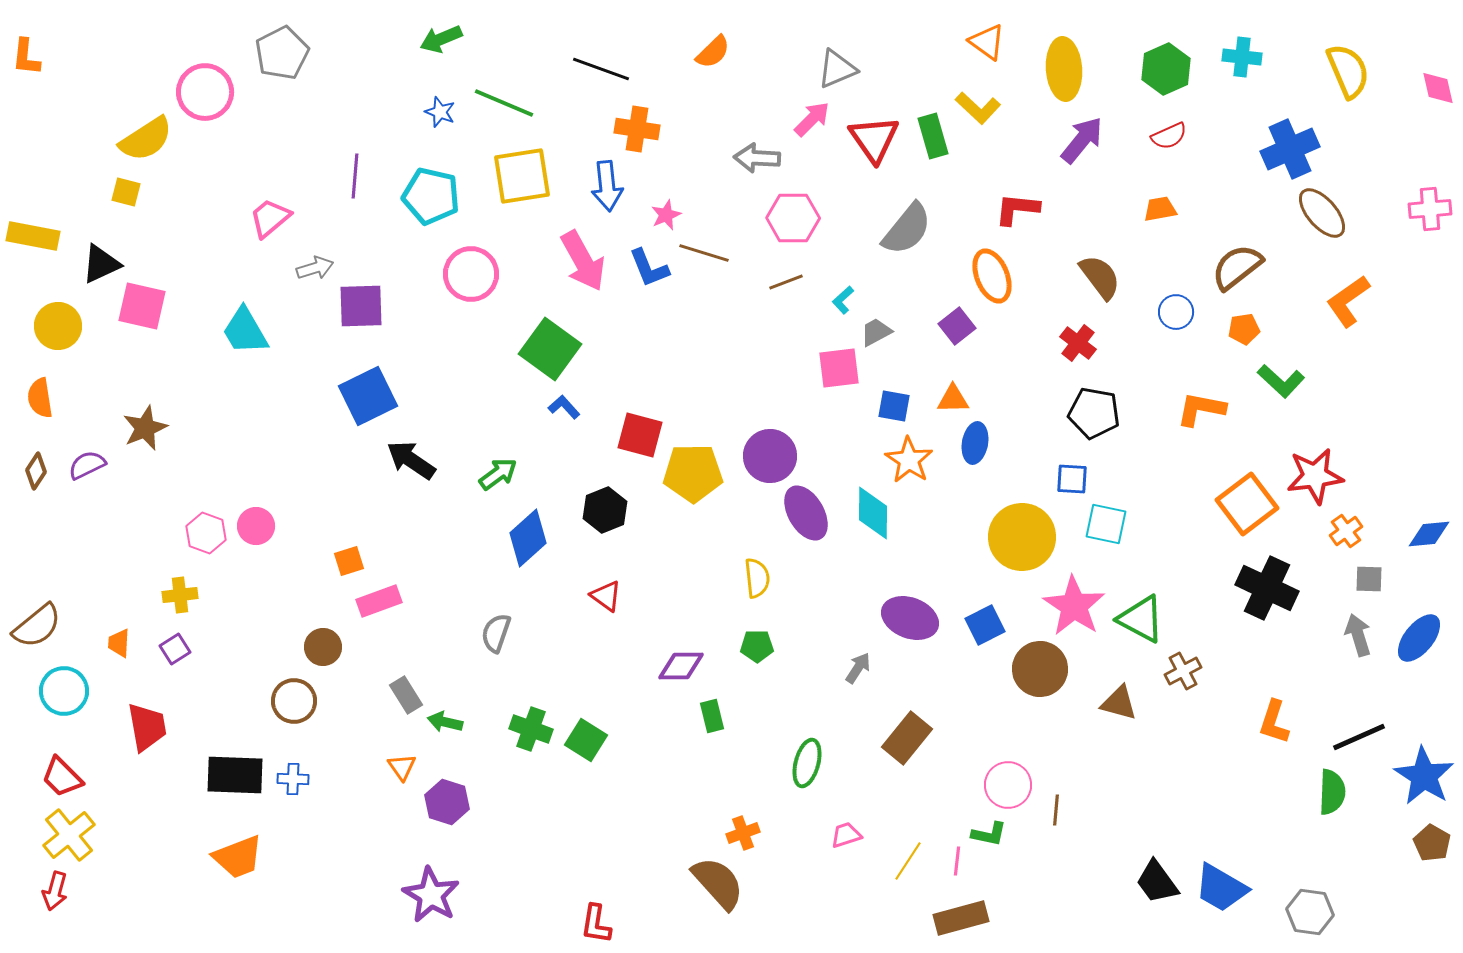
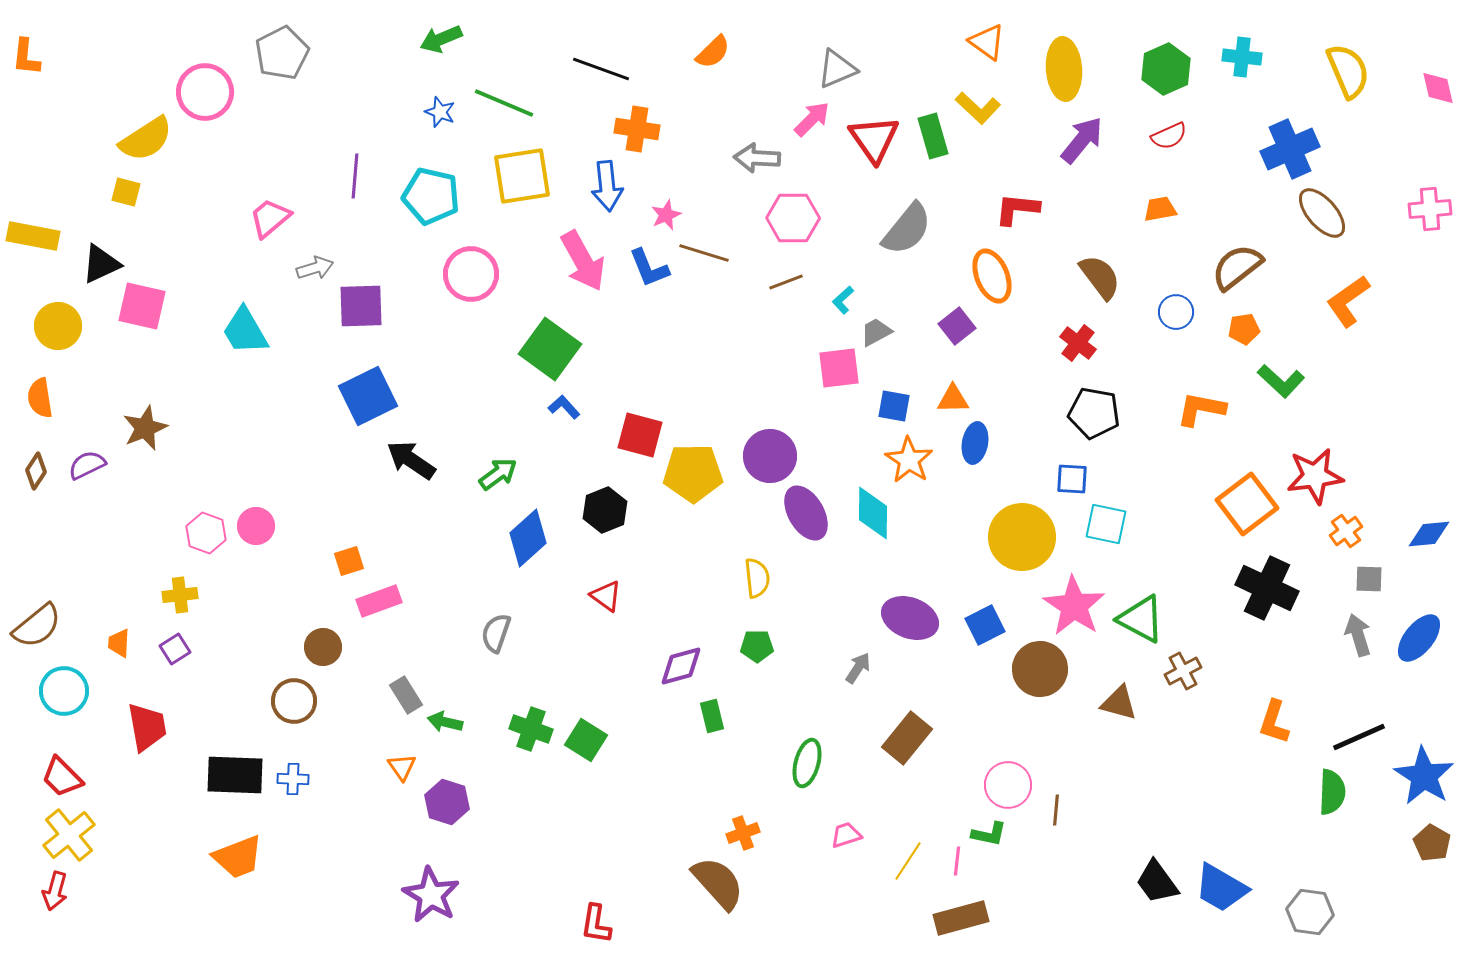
purple diamond at (681, 666): rotated 15 degrees counterclockwise
